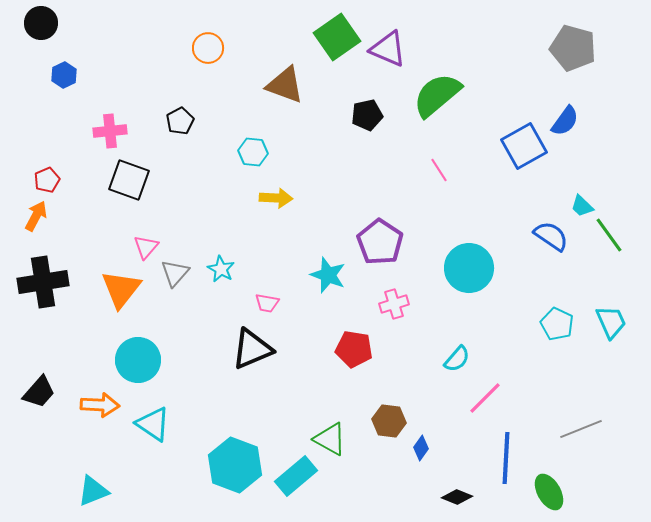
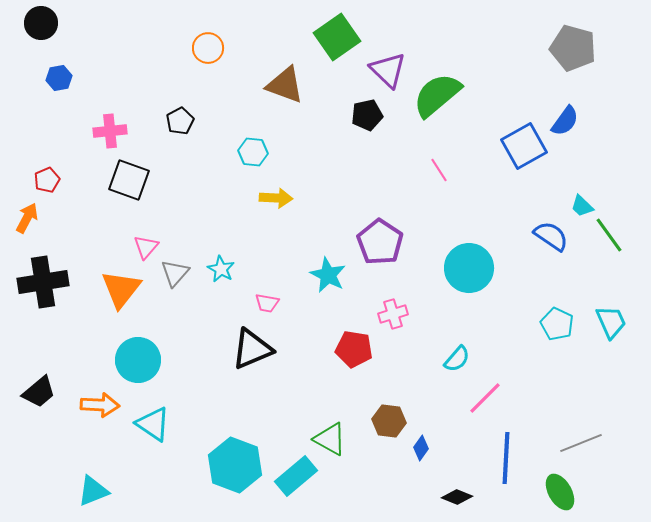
purple triangle at (388, 49): moved 21 px down; rotated 21 degrees clockwise
blue hexagon at (64, 75): moved 5 px left, 3 px down; rotated 15 degrees clockwise
orange arrow at (36, 216): moved 9 px left, 2 px down
cyan star at (328, 275): rotated 6 degrees clockwise
pink cross at (394, 304): moved 1 px left, 10 px down
black trapezoid at (39, 392): rotated 9 degrees clockwise
gray line at (581, 429): moved 14 px down
green ellipse at (549, 492): moved 11 px right
